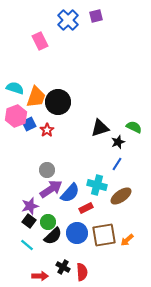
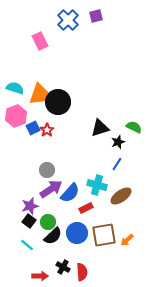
orange trapezoid: moved 3 px right, 3 px up
blue square: moved 4 px right, 4 px down
